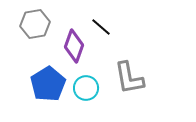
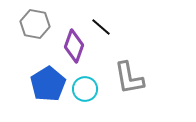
gray hexagon: rotated 20 degrees clockwise
cyan circle: moved 1 px left, 1 px down
